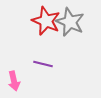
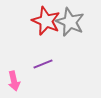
purple line: rotated 36 degrees counterclockwise
